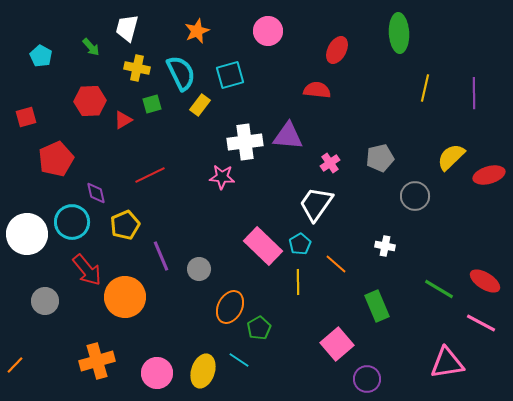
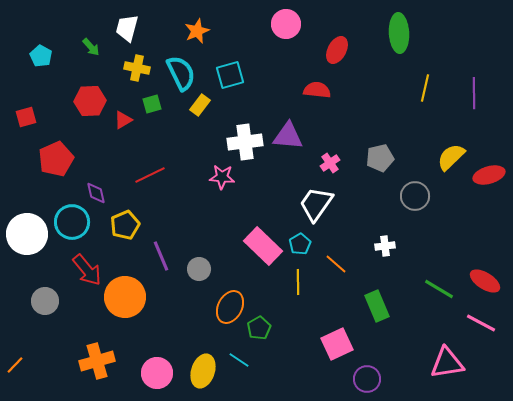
pink circle at (268, 31): moved 18 px right, 7 px up
white cross at (385, 246): rotated 18 degrees counterclockwise
pink square at (337, 344): rotated 16 degrees clockwise
